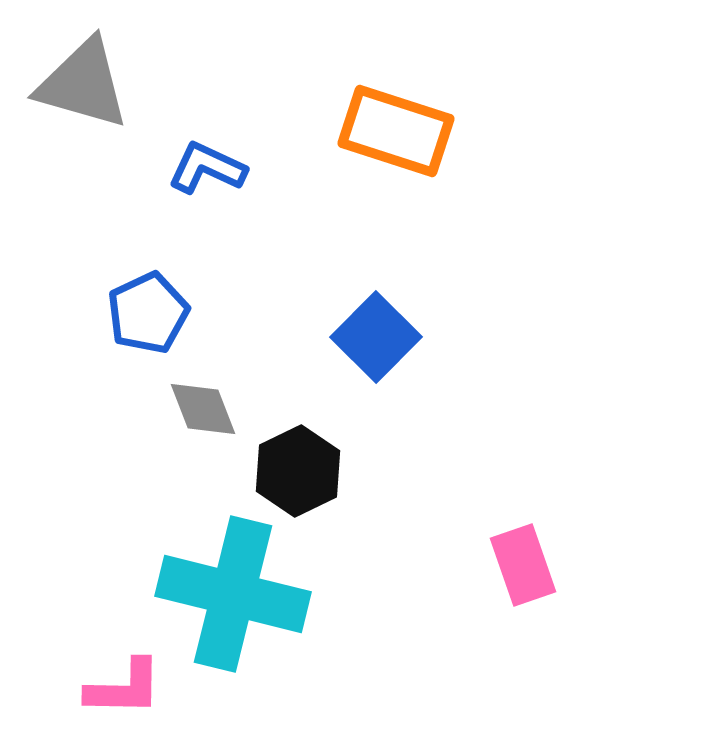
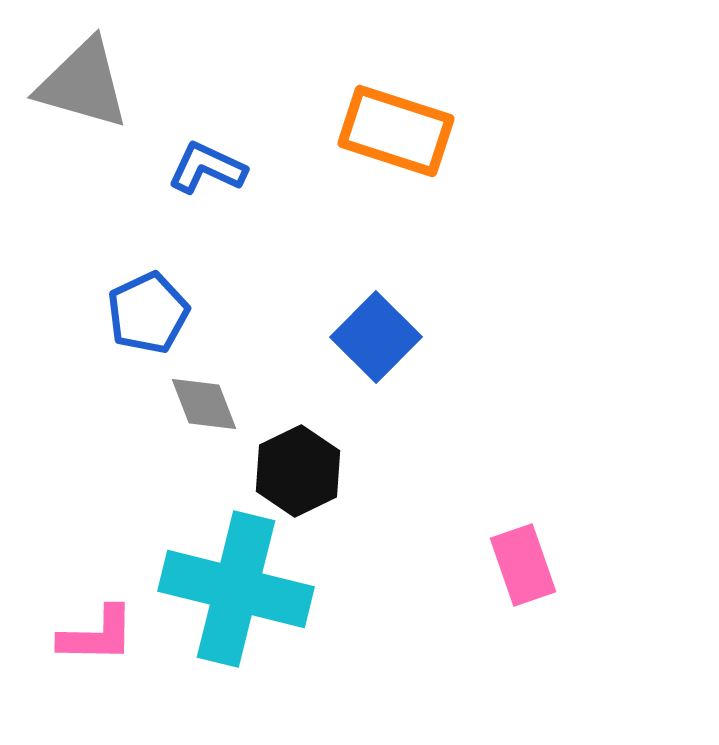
gray diamond: moved 1 px right, 5 px up
cyan cross: moved 3 px right, 5 px up
pink L-shape: moved 27 px left, 53 px up
